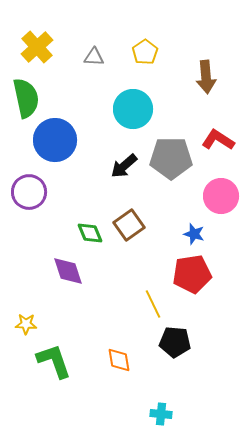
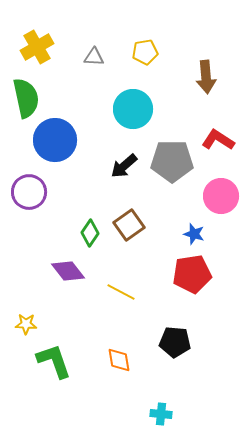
yellow cross: rotated 12 degrees clockwise
yellow pentagon: rotated 25 degrees clockwise
gray pentagon: moved 1 px right, 3 px down
green diamond: rotated 56 degrees clockwise
purple diamond: rotated 20 degrees counterclockwise
yellow line: moved 32 px left, 12 px up; rotated 36 degrees counterclockwise
